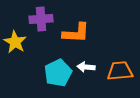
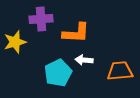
yellow star: rotated 25 degrees clockwise
white arrow: moved 2 px left, 7 px up
